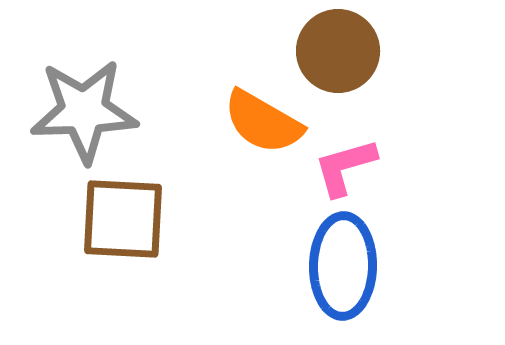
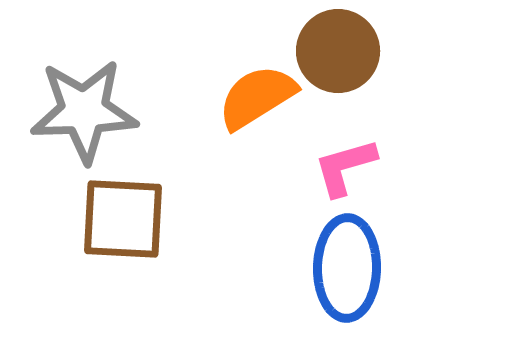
orange semicircle: moved 6 px left, 25 px up; rotated 118 degrees clockwise
blue ellipse: moved 4 px right, 2 px down
